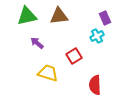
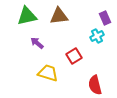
red semicircle: rotated 12 degrees counterclockwise
